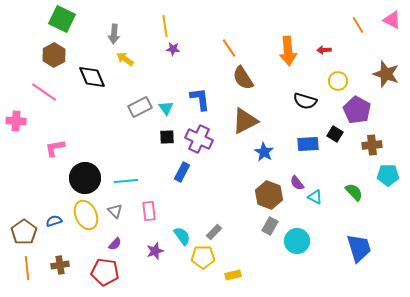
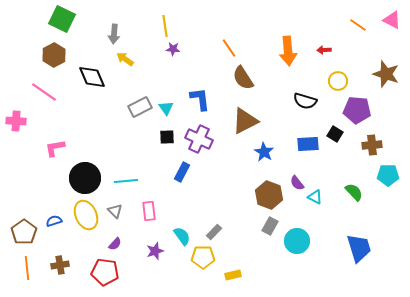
orange line at (358, 25): rotated 24 degrees counterclockwise
purple pentagon at (357, 110): rotated 24 degrees counterclockwise
